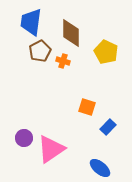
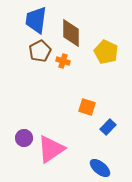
blue trapezoid: moved 5 px right, 2 px up
